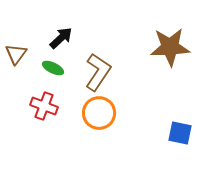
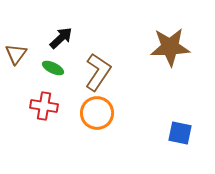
red cross: rotated 12 degrees counterclockwise
orange circle: moved 2 px left
